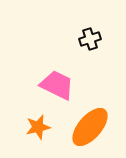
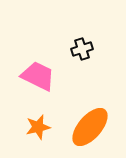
black cross: moved 8 px left, 10 px down
pink trapezoid: moved 19 px left, 9 px up
